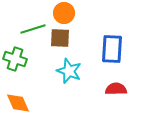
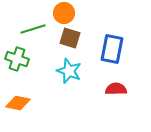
brown square: moved 10 px right; rotated 15 degrees clockwise
blue rectangle: rotated 8 degrees clockwise
green cross: moved 2 px right
orange diamond: rotated 55 degrees counterclockwise
